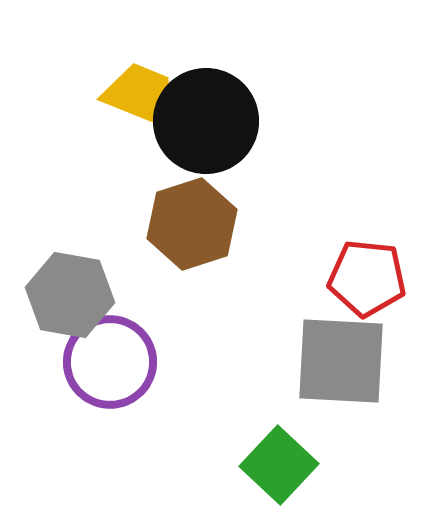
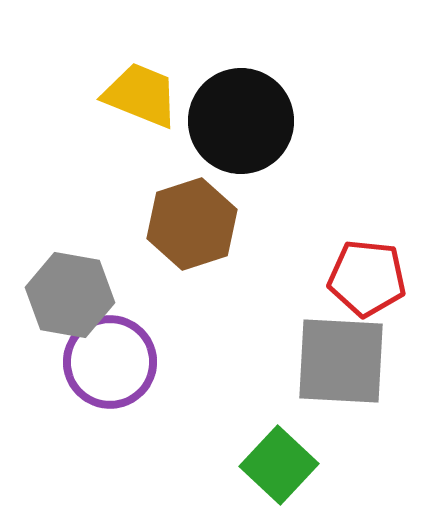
black circle: moved 35 px right
